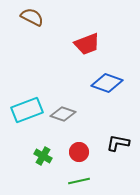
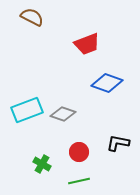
green cross: moved 1 px left, 8 px down
